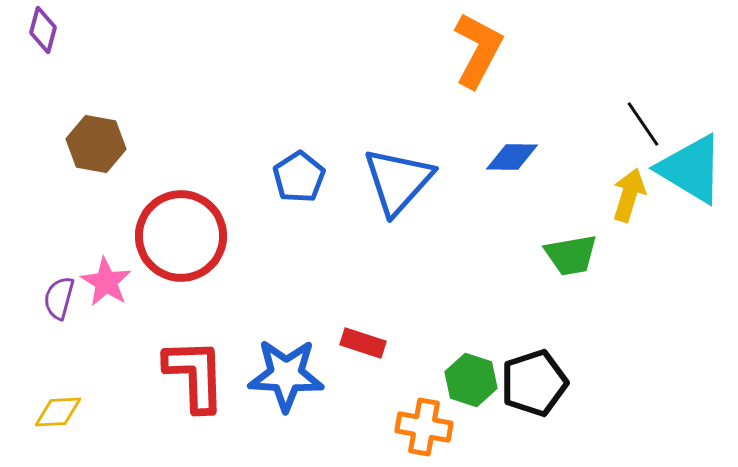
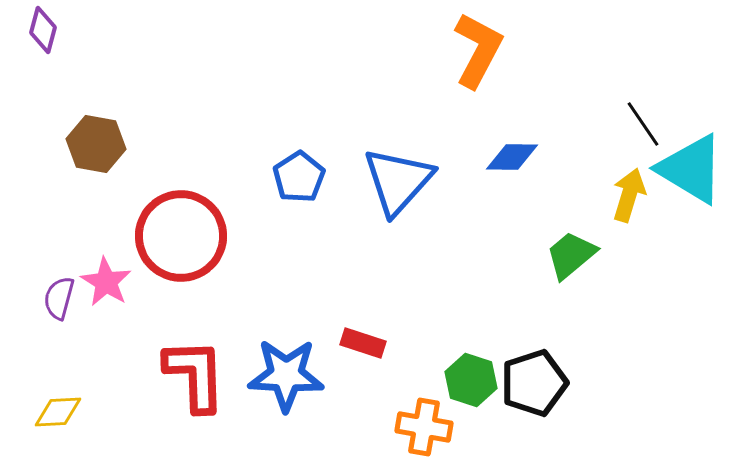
green trapezoid: rotated 150 degrees clockwise
